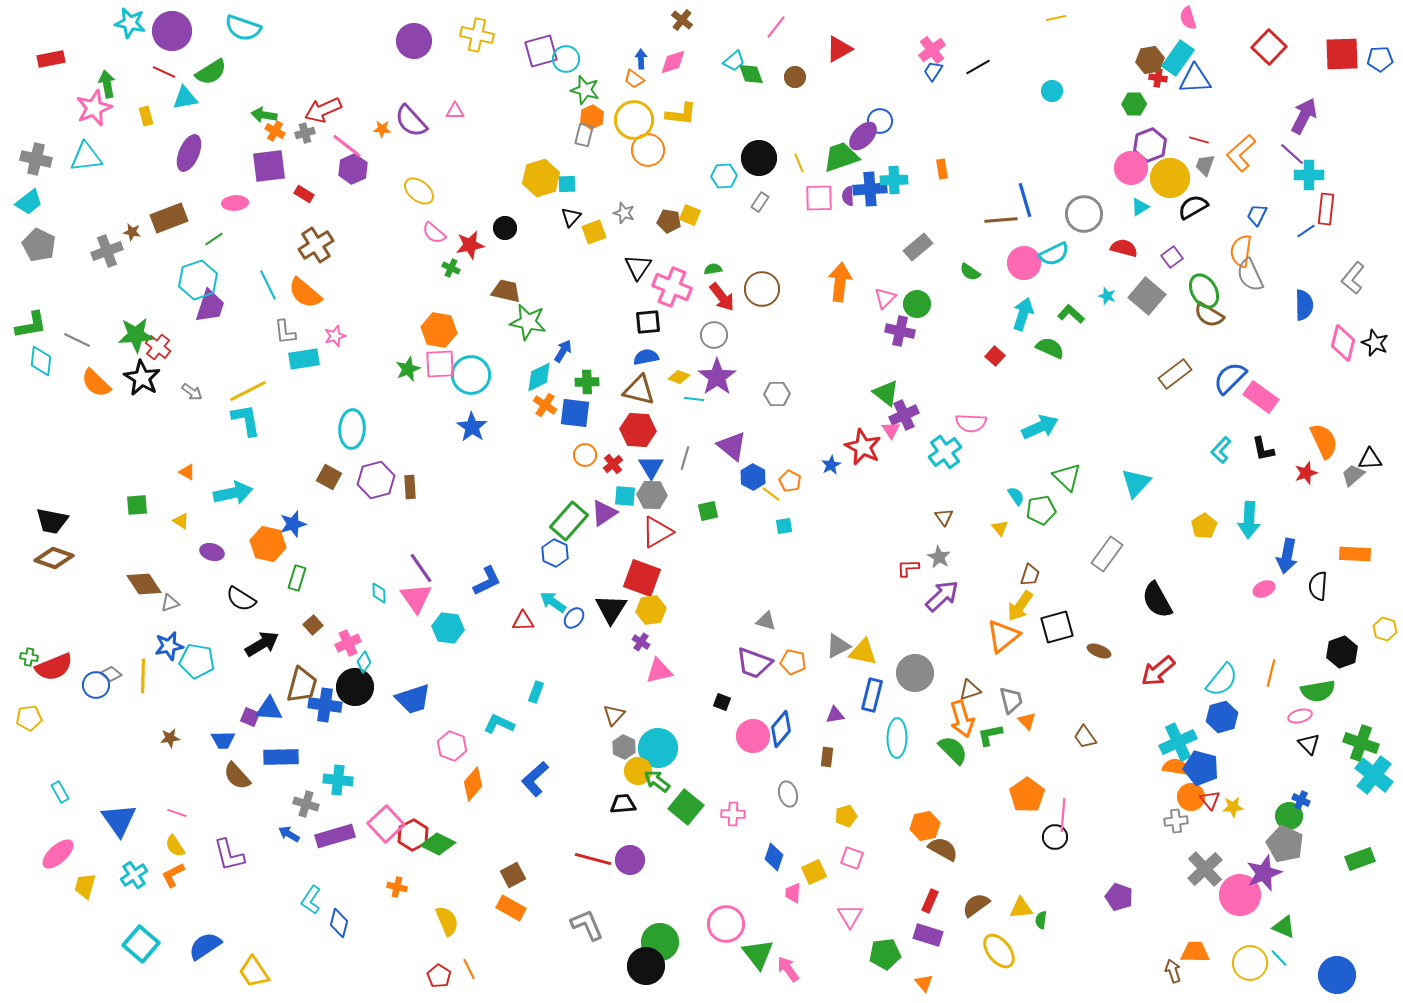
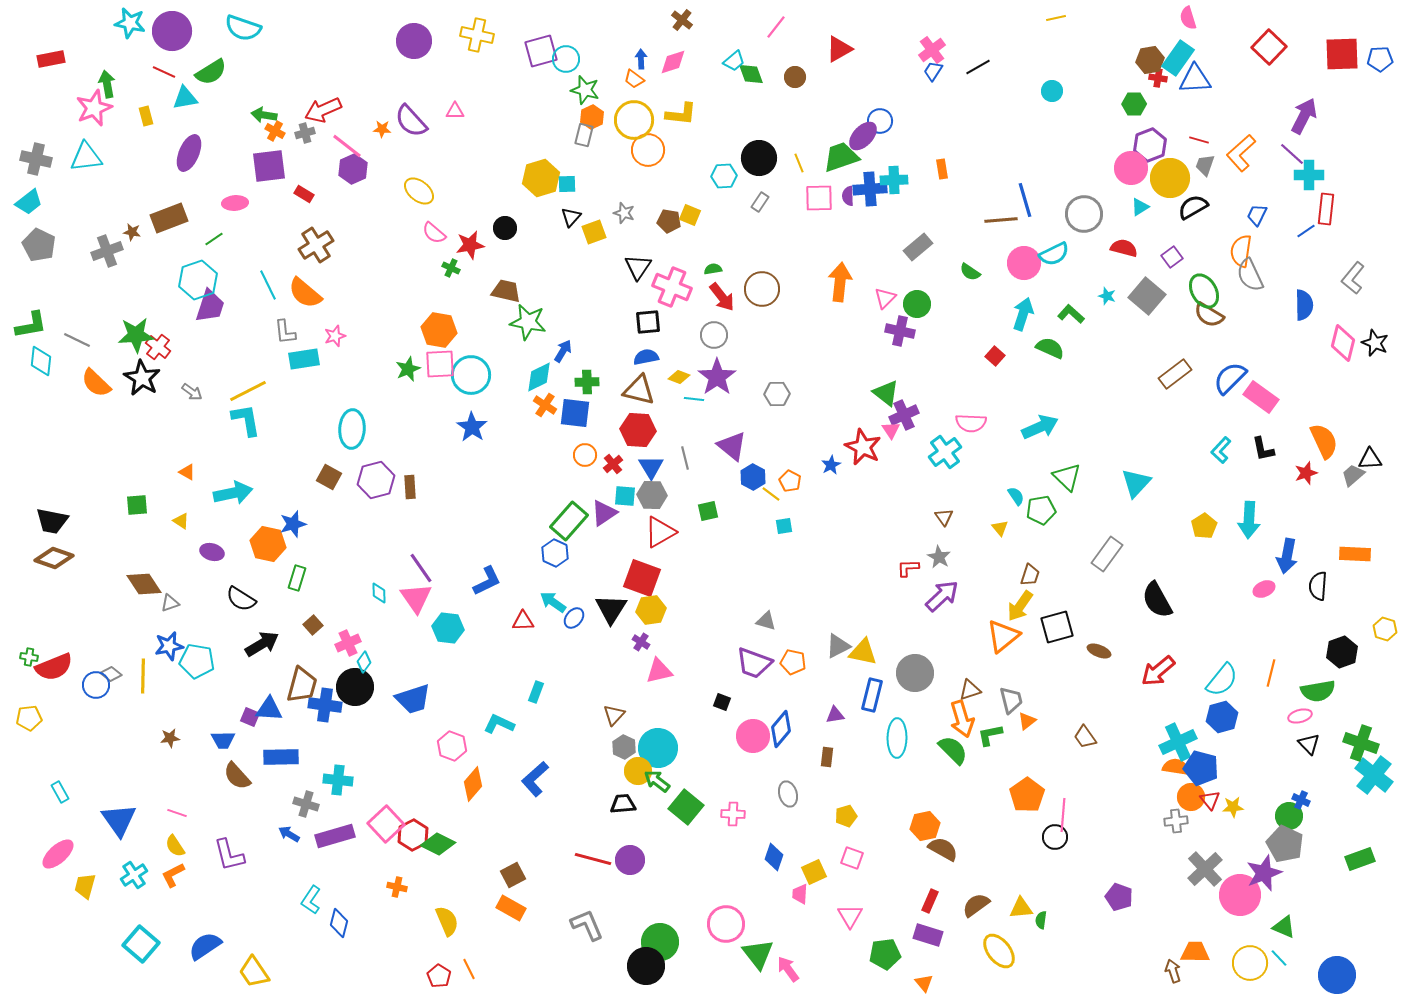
gray line at (685, 458): rotated 30 degrees counterclockwise
red triangle at (657, 532): moved 3 px right
orange triangle at (1027, 721): rotated 36 degrees clockwise
pink trapezoid at (793, 893): moved 7 px right, 1 px down
